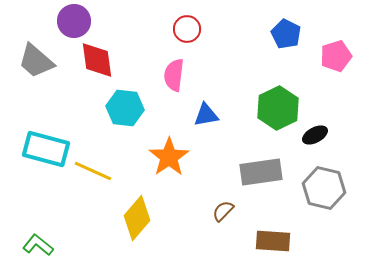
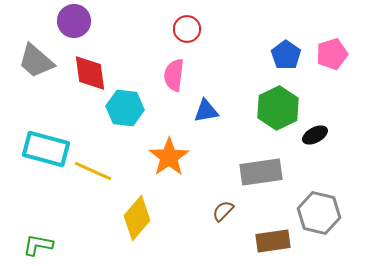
blue pentagon: moved 21 px down; rotated 8 degrees clockwise
pink pentagon: moved 4 px left, 2 px up
red diamond: moved 7 px left, 13 px down
blue triangle: moved 4 px up
gray hexagon: moved 5 px left, 25 px down
brown rectangle: rotated 12 degrees counterclockwise
green L-shape: rotated 28 degrees counterclockwise
